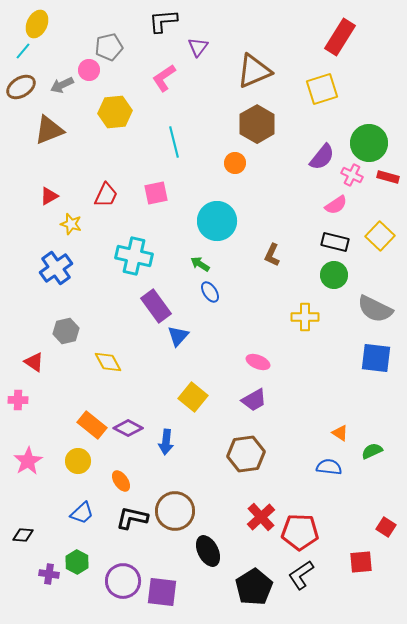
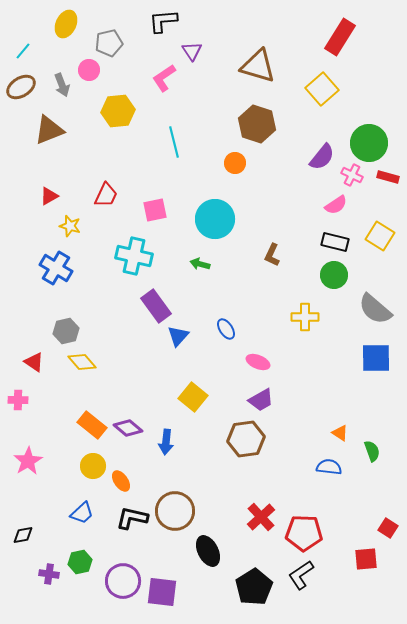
yellow ellipse at (37, 24): moved 29 px right
gray pentagon at (109, 47): moved 4 px up
purple triangle at (198, 47): moved 6 px left, 4 px down; rotated 10 degrees counterclockwise
brown triangle at (254, 71): moved 4 px right, 5 px up; rotated 39 degrees clockwise
gray arrow at (62, 85): rotated 85 degrees counterclockwise
yellow square at (322, 89): rotated 24 degrees counterclockwise
yellow hexagon at (115, 112): moved 3 px right, 1 px up
brown hexagon at (257, 124): rotated 12 degrees counterclockwise
pink square at (156, 193): moved 1 px left, 17 px down
cyan circle at (217, 221): moved 2 px left, 2 px up
yellow star at (71, 224): moved 1 px left, 2 px down
yellow square at (380, 236): rotated 12 degrees counterclockwise
green arrow at (200, 264): rotated 18 degrees counterclockwise
blue cross at (56, 268): rotated 24 degrees counterclockwise
blue ellipse at (210, 292): moved 16 px right, 37 px down
gray semicircle at (375, 309): rotated 15 degrees clockwise
blue square at (376, 358): rotated 8 degrees counterclockwise
yellow diamond at (108, 362): moved 26 px left; rotated 12 degrees counterclockwise
purple trapezoid at (254, 400): moved 7 px right
purple diamond at (128, 428): rotated 12 degrees clockwise
green semicircle at (372, 451): rotated 95 degrees clockwise
brown hexagon at (246, 454): moved 15 px up
yellow circle at (78, 461): moved 15 px right, 5 px down
red square at (386, 527): moved 2 px right, 1 px down
red pentagon at (300, 532): moved 4 px right, 1 px down
black diamond at (23, 535): rotated 15 degrees counterclockwise
green hexagon at (77, 562): moved 3 px right; rotated 20 degrees clockwise
red square at (361, 562): moved 5 px right, 3 px up
